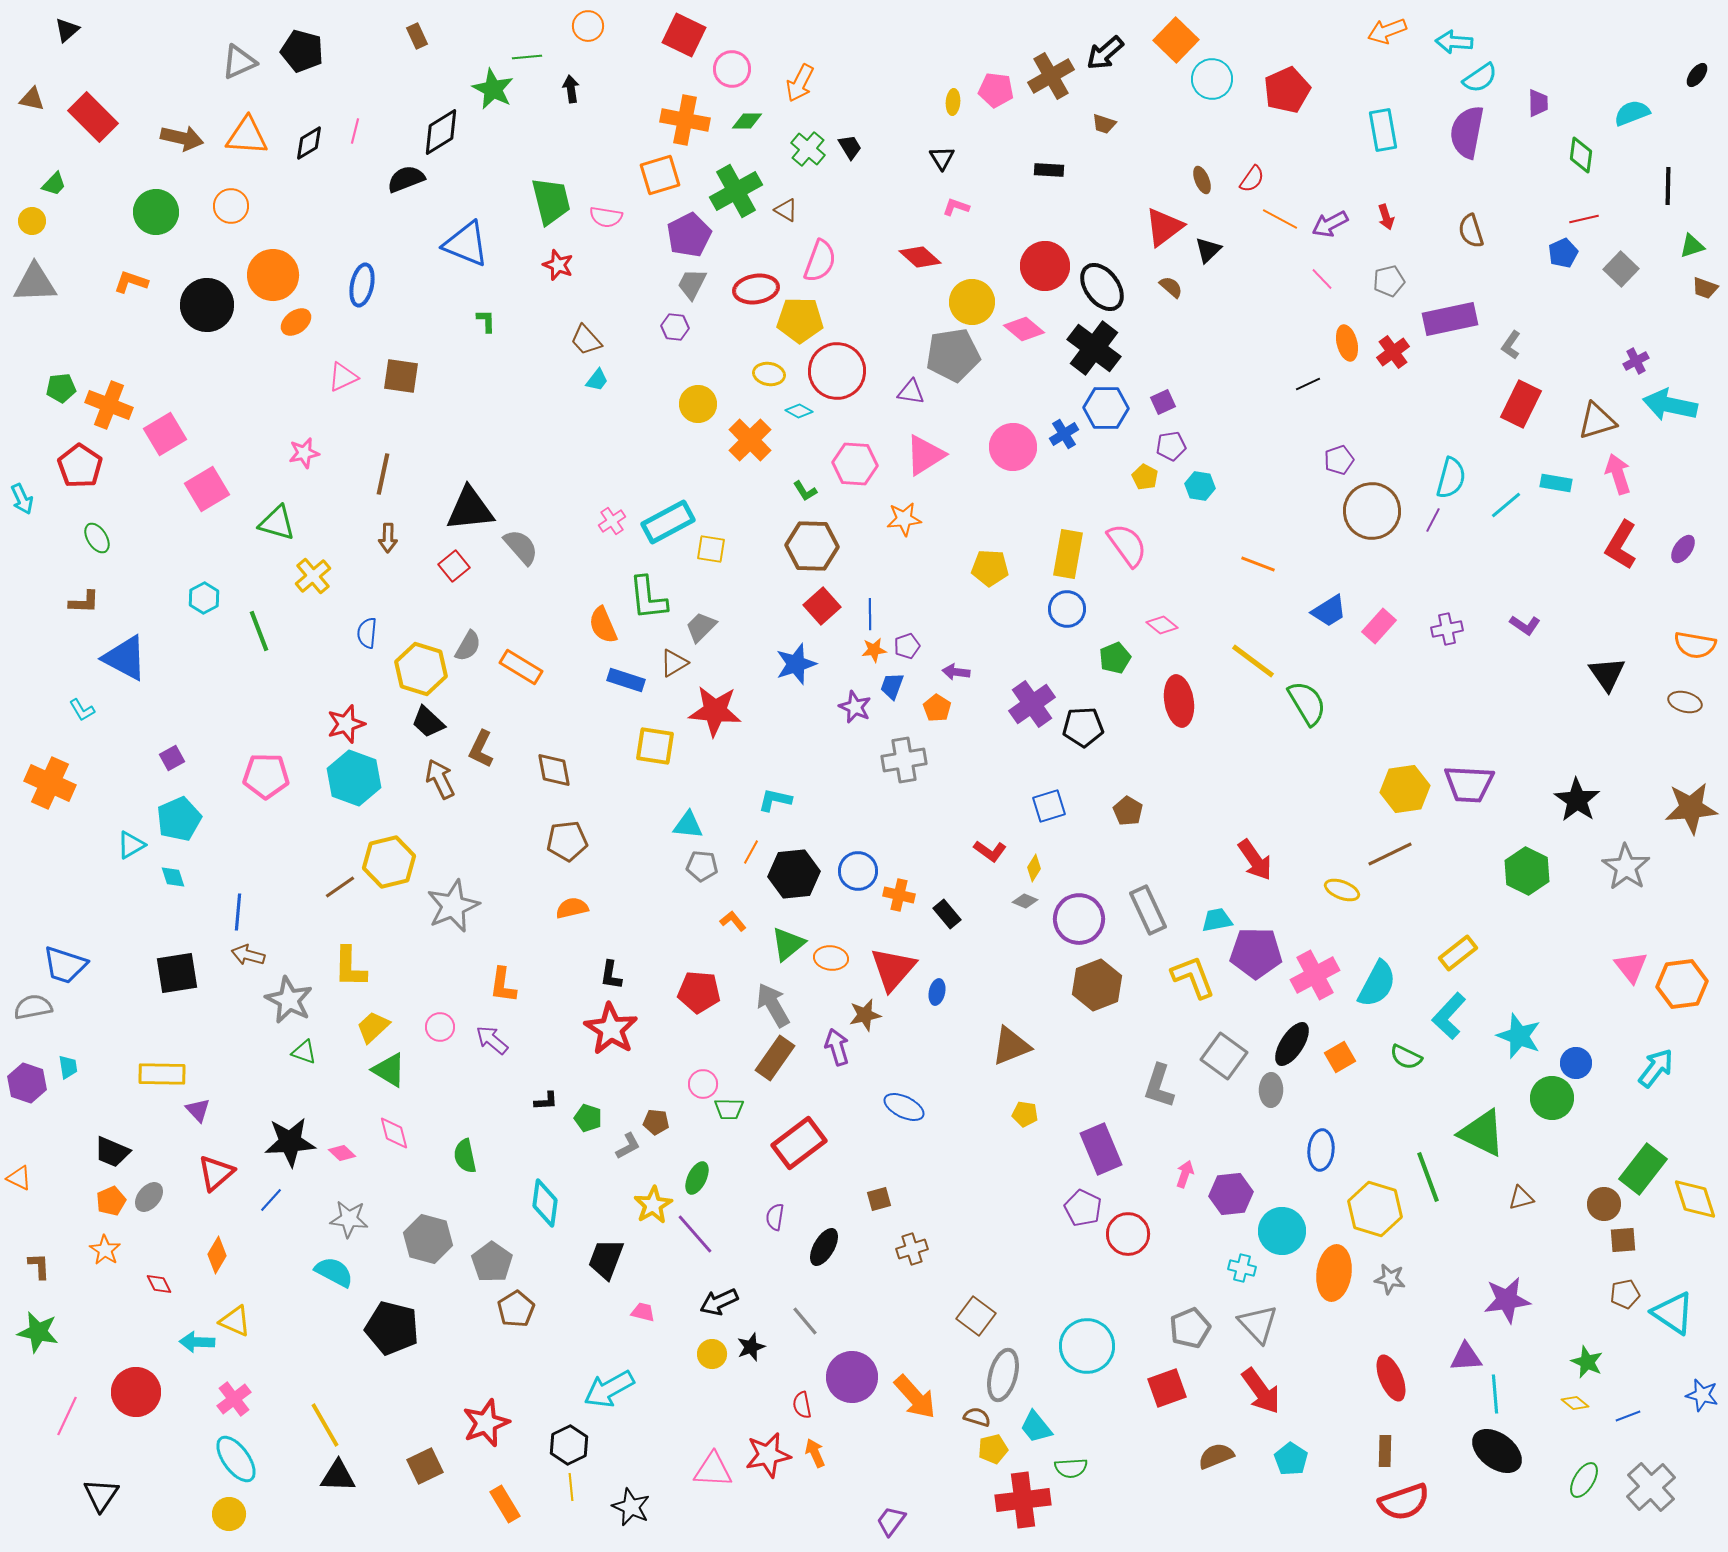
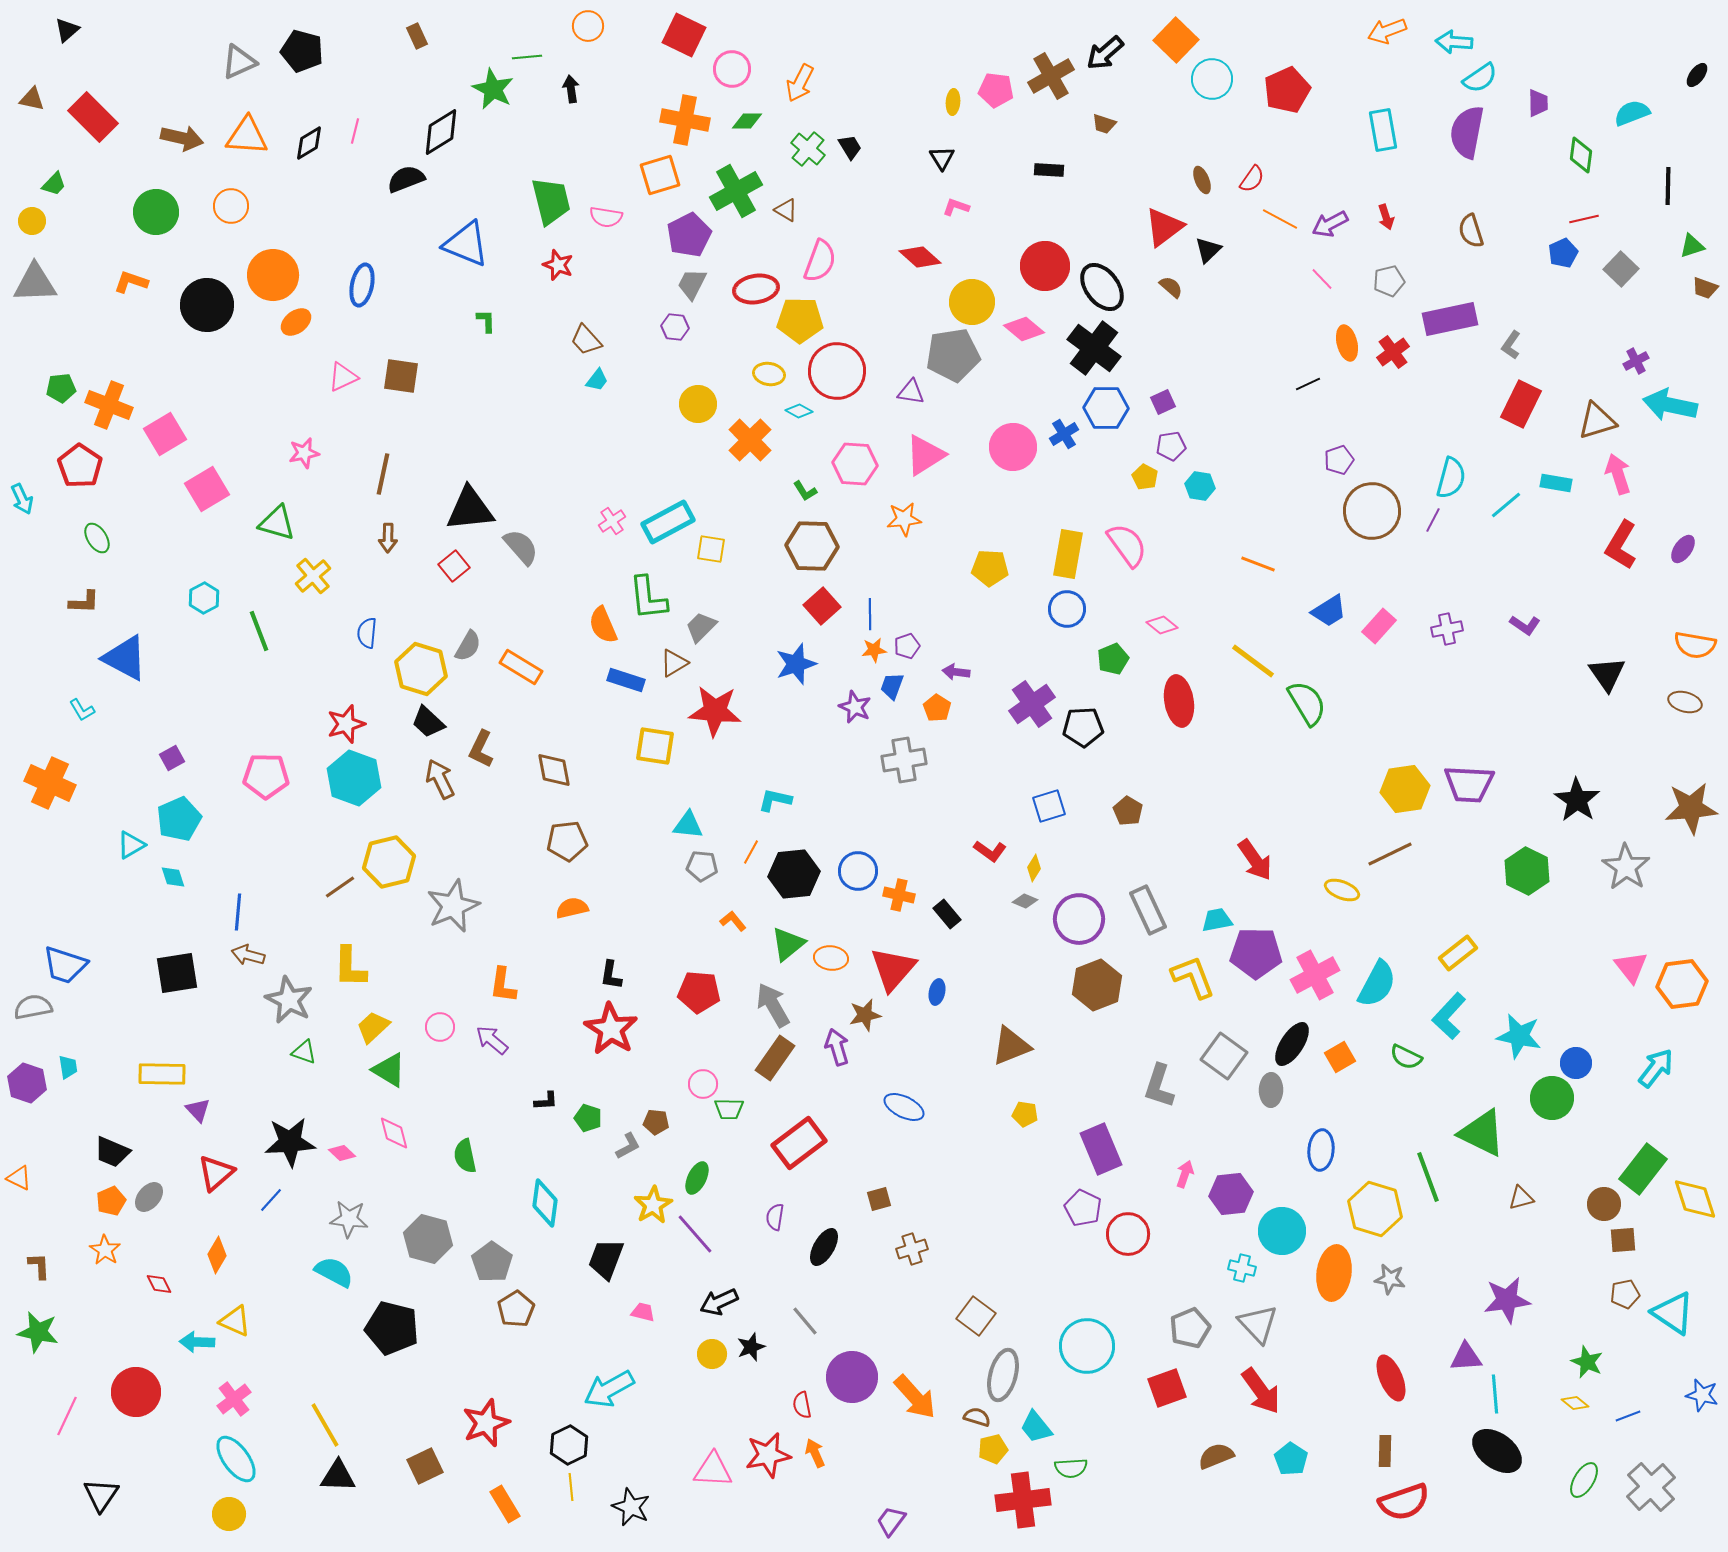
green pentagon at (1115, 658): moved 2 px left, 1 px down
cyan star at (1519, 1036): rotated 9 degrees counterclockwise
